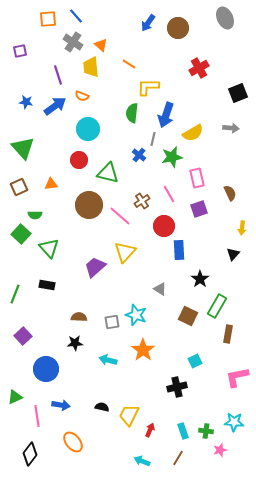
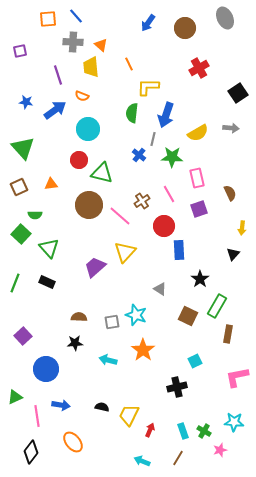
brown circle at (178, 28): moved 7 px right
gray cross at (73, 42): rotated 30 degrees counterclockwise
orange line at (129, 64): rotated 32 degrees clockwise
black square at (238, 93): rotated 12 degrees counterclockwise
blue arrow at (55, 106): moved 4 px down
yellow semicircle at (193, 133): moved 5 px right
green star at (172, 157): rotated 15 degrees clockwise
green triangle at (108, 173): moved 6 px left
black rectangle at (47, 285): moved 3 px up; rotated 14 degrees clockwise
green line at (15, 294): moved 11 px up
green cross at (206, 431): moved 2 px left; rotated 24 degrees clockwise
black diamond at (30, 454): moved 1 px right, 2 px up
